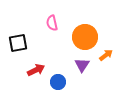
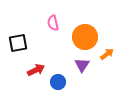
pink semicircle: moved 1 px right
orange arrow: moved 1 px right, 1 px up
